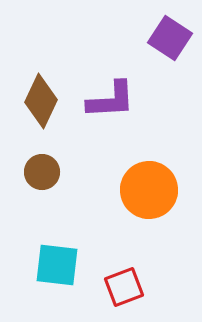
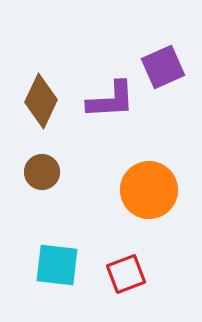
purple square: moved 7 px left, 29 px down; rotated 33 degrees clockwise
red square: moved 2 px right, 13 px up
